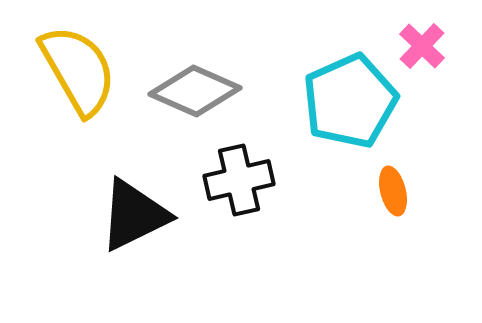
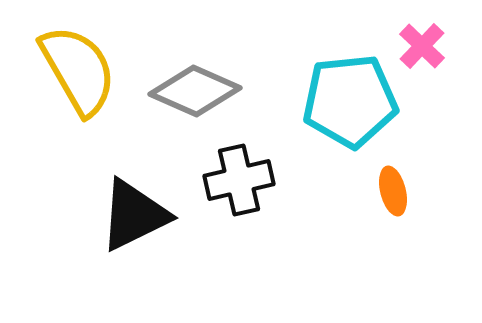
cyan pentagon: rotated 18 degrees clockwise
